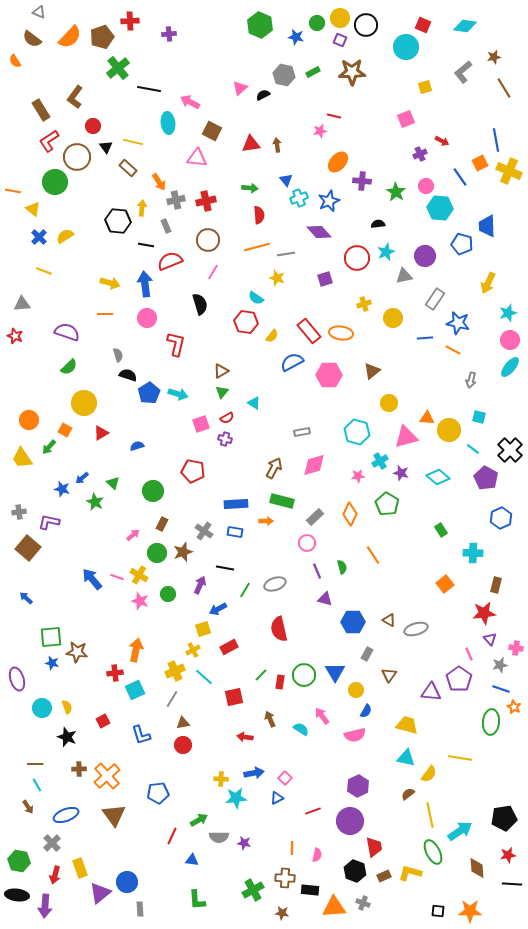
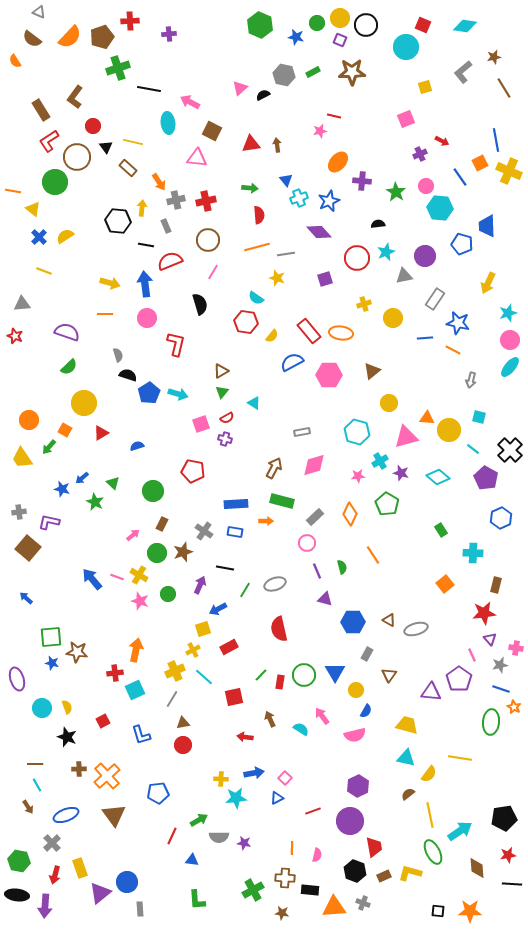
green cross at (118, 68): rotated 20 degrees clockwise
pink line at (469, 654): moved 3 px right, 1 px down
